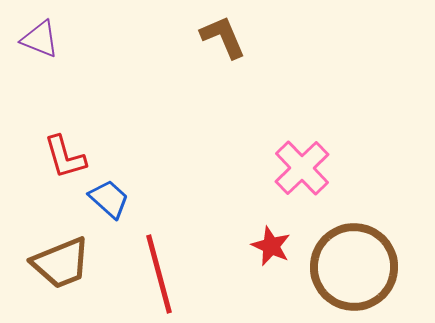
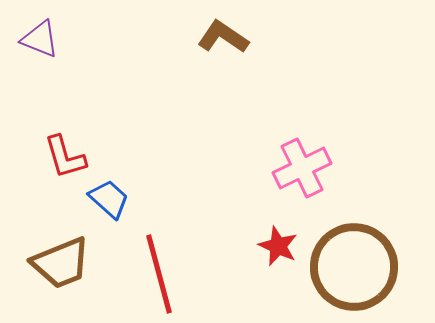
brown L-shape: rotated 33 degrees counterclockwise
pink cross: rotated 18 degrees clockwise
red star: moved 7 px right
